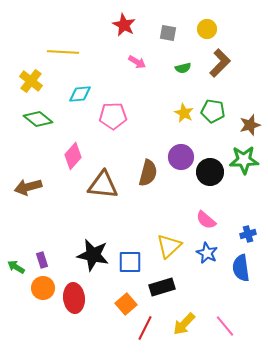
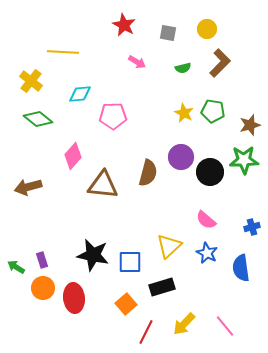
blue cross: moved 4 px right, 7 px up
red line: moved 1 px right, 4 px down
